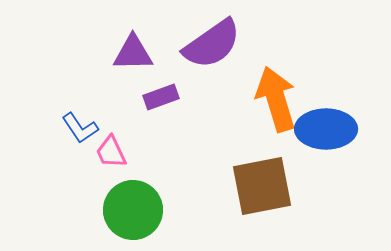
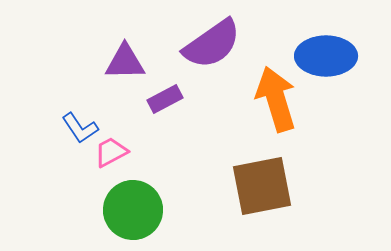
purple triangle: moved 8 px left, 9 px down
purple rectangle: moved 4 px right, 2 px down; rotated 8 degrees counterclockwise
blue ellipse: moved 73 px up
pink trapezoid: rotated 87 degrees clockwise
